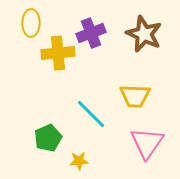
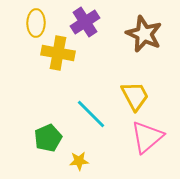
yellow ellipse: moved 5 px right
purple cross: moved 6 px left, 11 px up; rotated 12 degrees counterclockwise
yellow cross: rotated 16 degrees clockwise
yellow trapezoid: rotated 120 degrees counterclockwise
pink triangle: moved 6 px up; rotated 15 degrees clockwise
